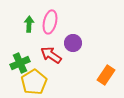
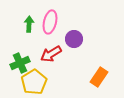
purple circle: moved 1 px right, 4 px up
red arrow: moved 1 px up; rotated 65 degrees counterclockwise
orange rectangle: moved 7 px left, 2 px down
